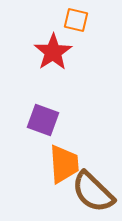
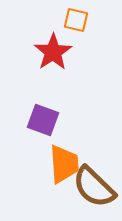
brown semicircle: moved 1 px right, 5 px up
